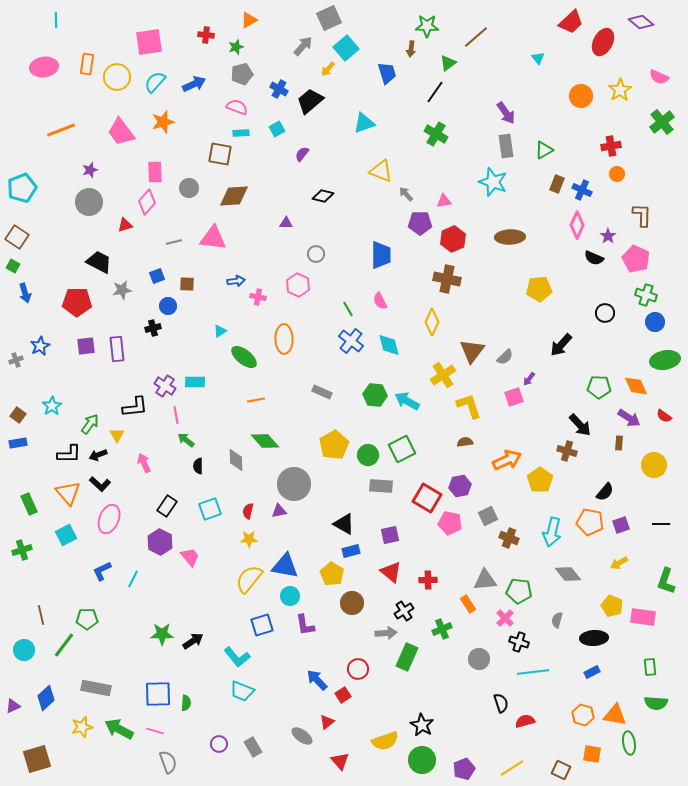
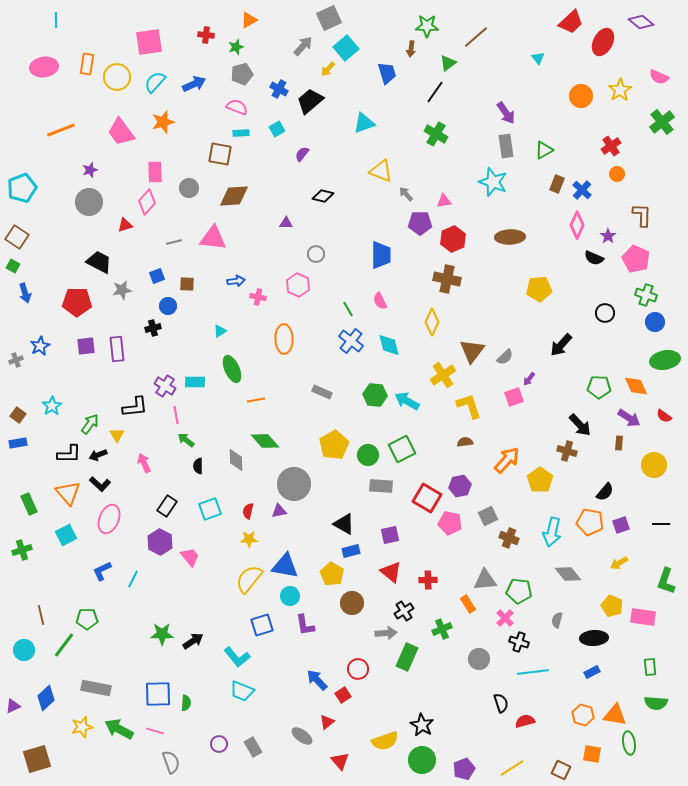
red cross at (611, 146): rotated 24 degrees counterclockwise
blue cross at (582, 190): rotated 18 degrees clockwise
green ellipse at (244, 357): moved 12 px left, 12 px down; rotated 28 degrees clockwise
orange arrow at (507, 460): rotated 24 degrees counterclockwise
gray semicircle at (168, 762): moved 3 px right
